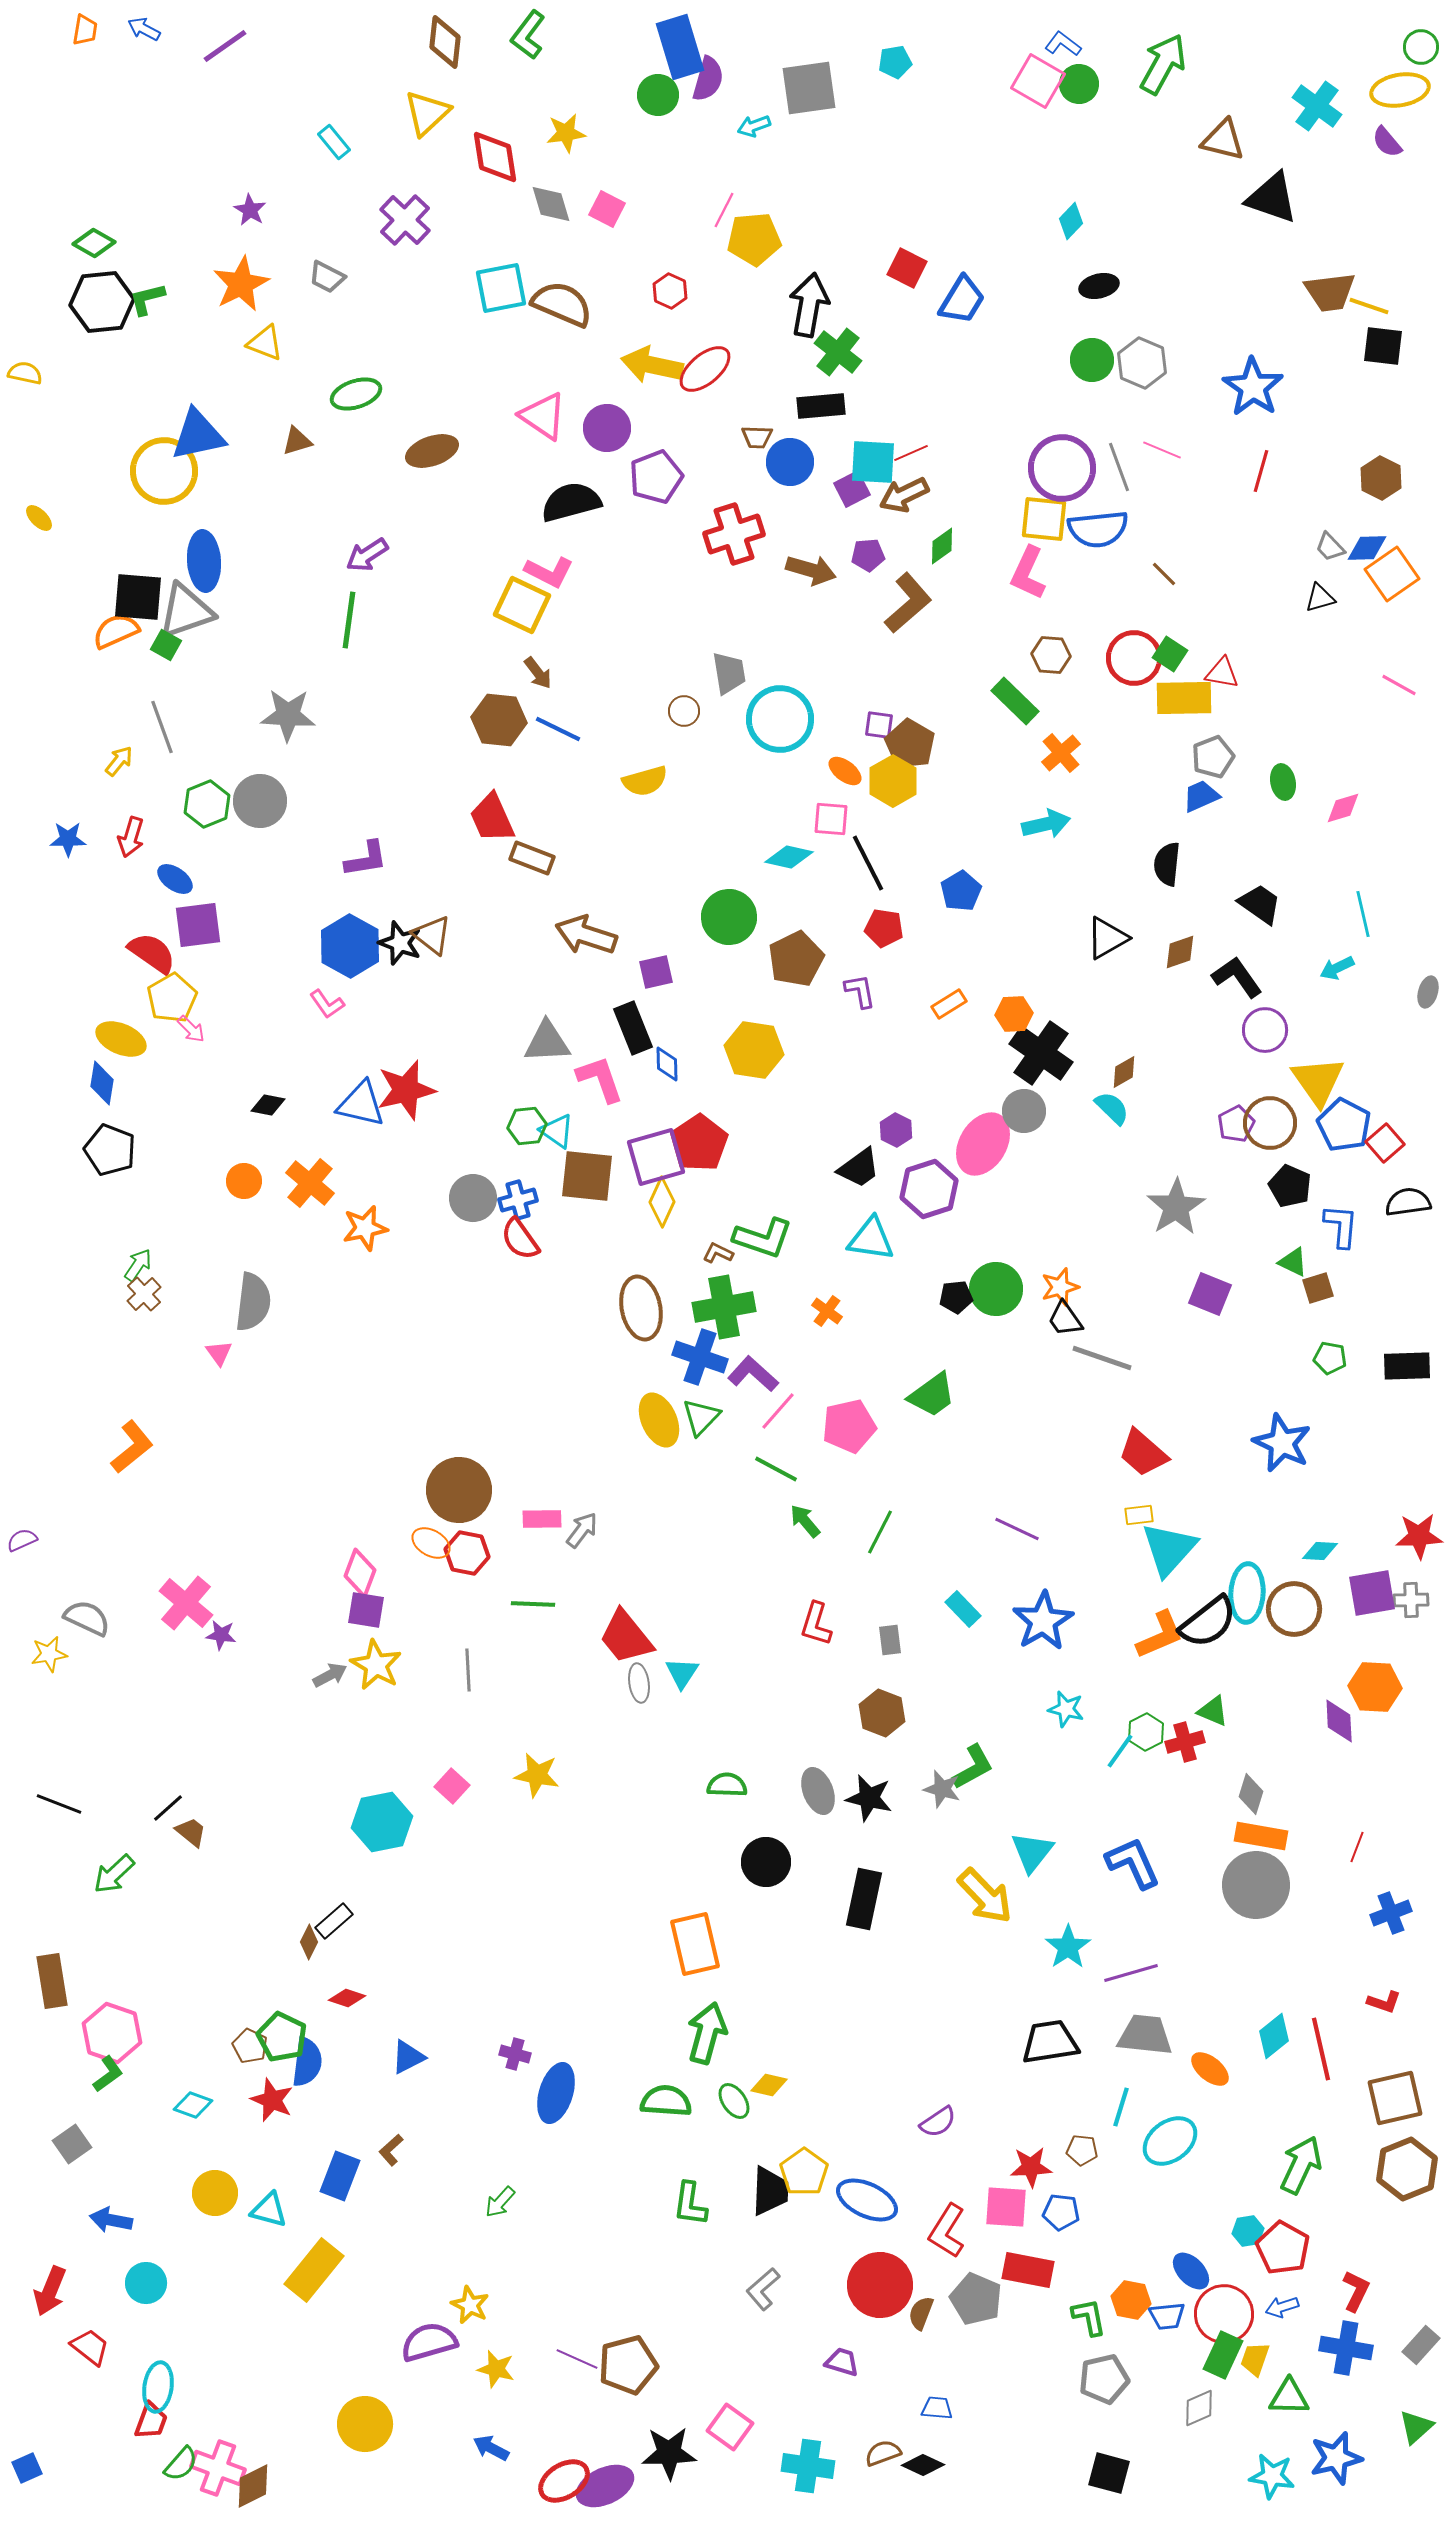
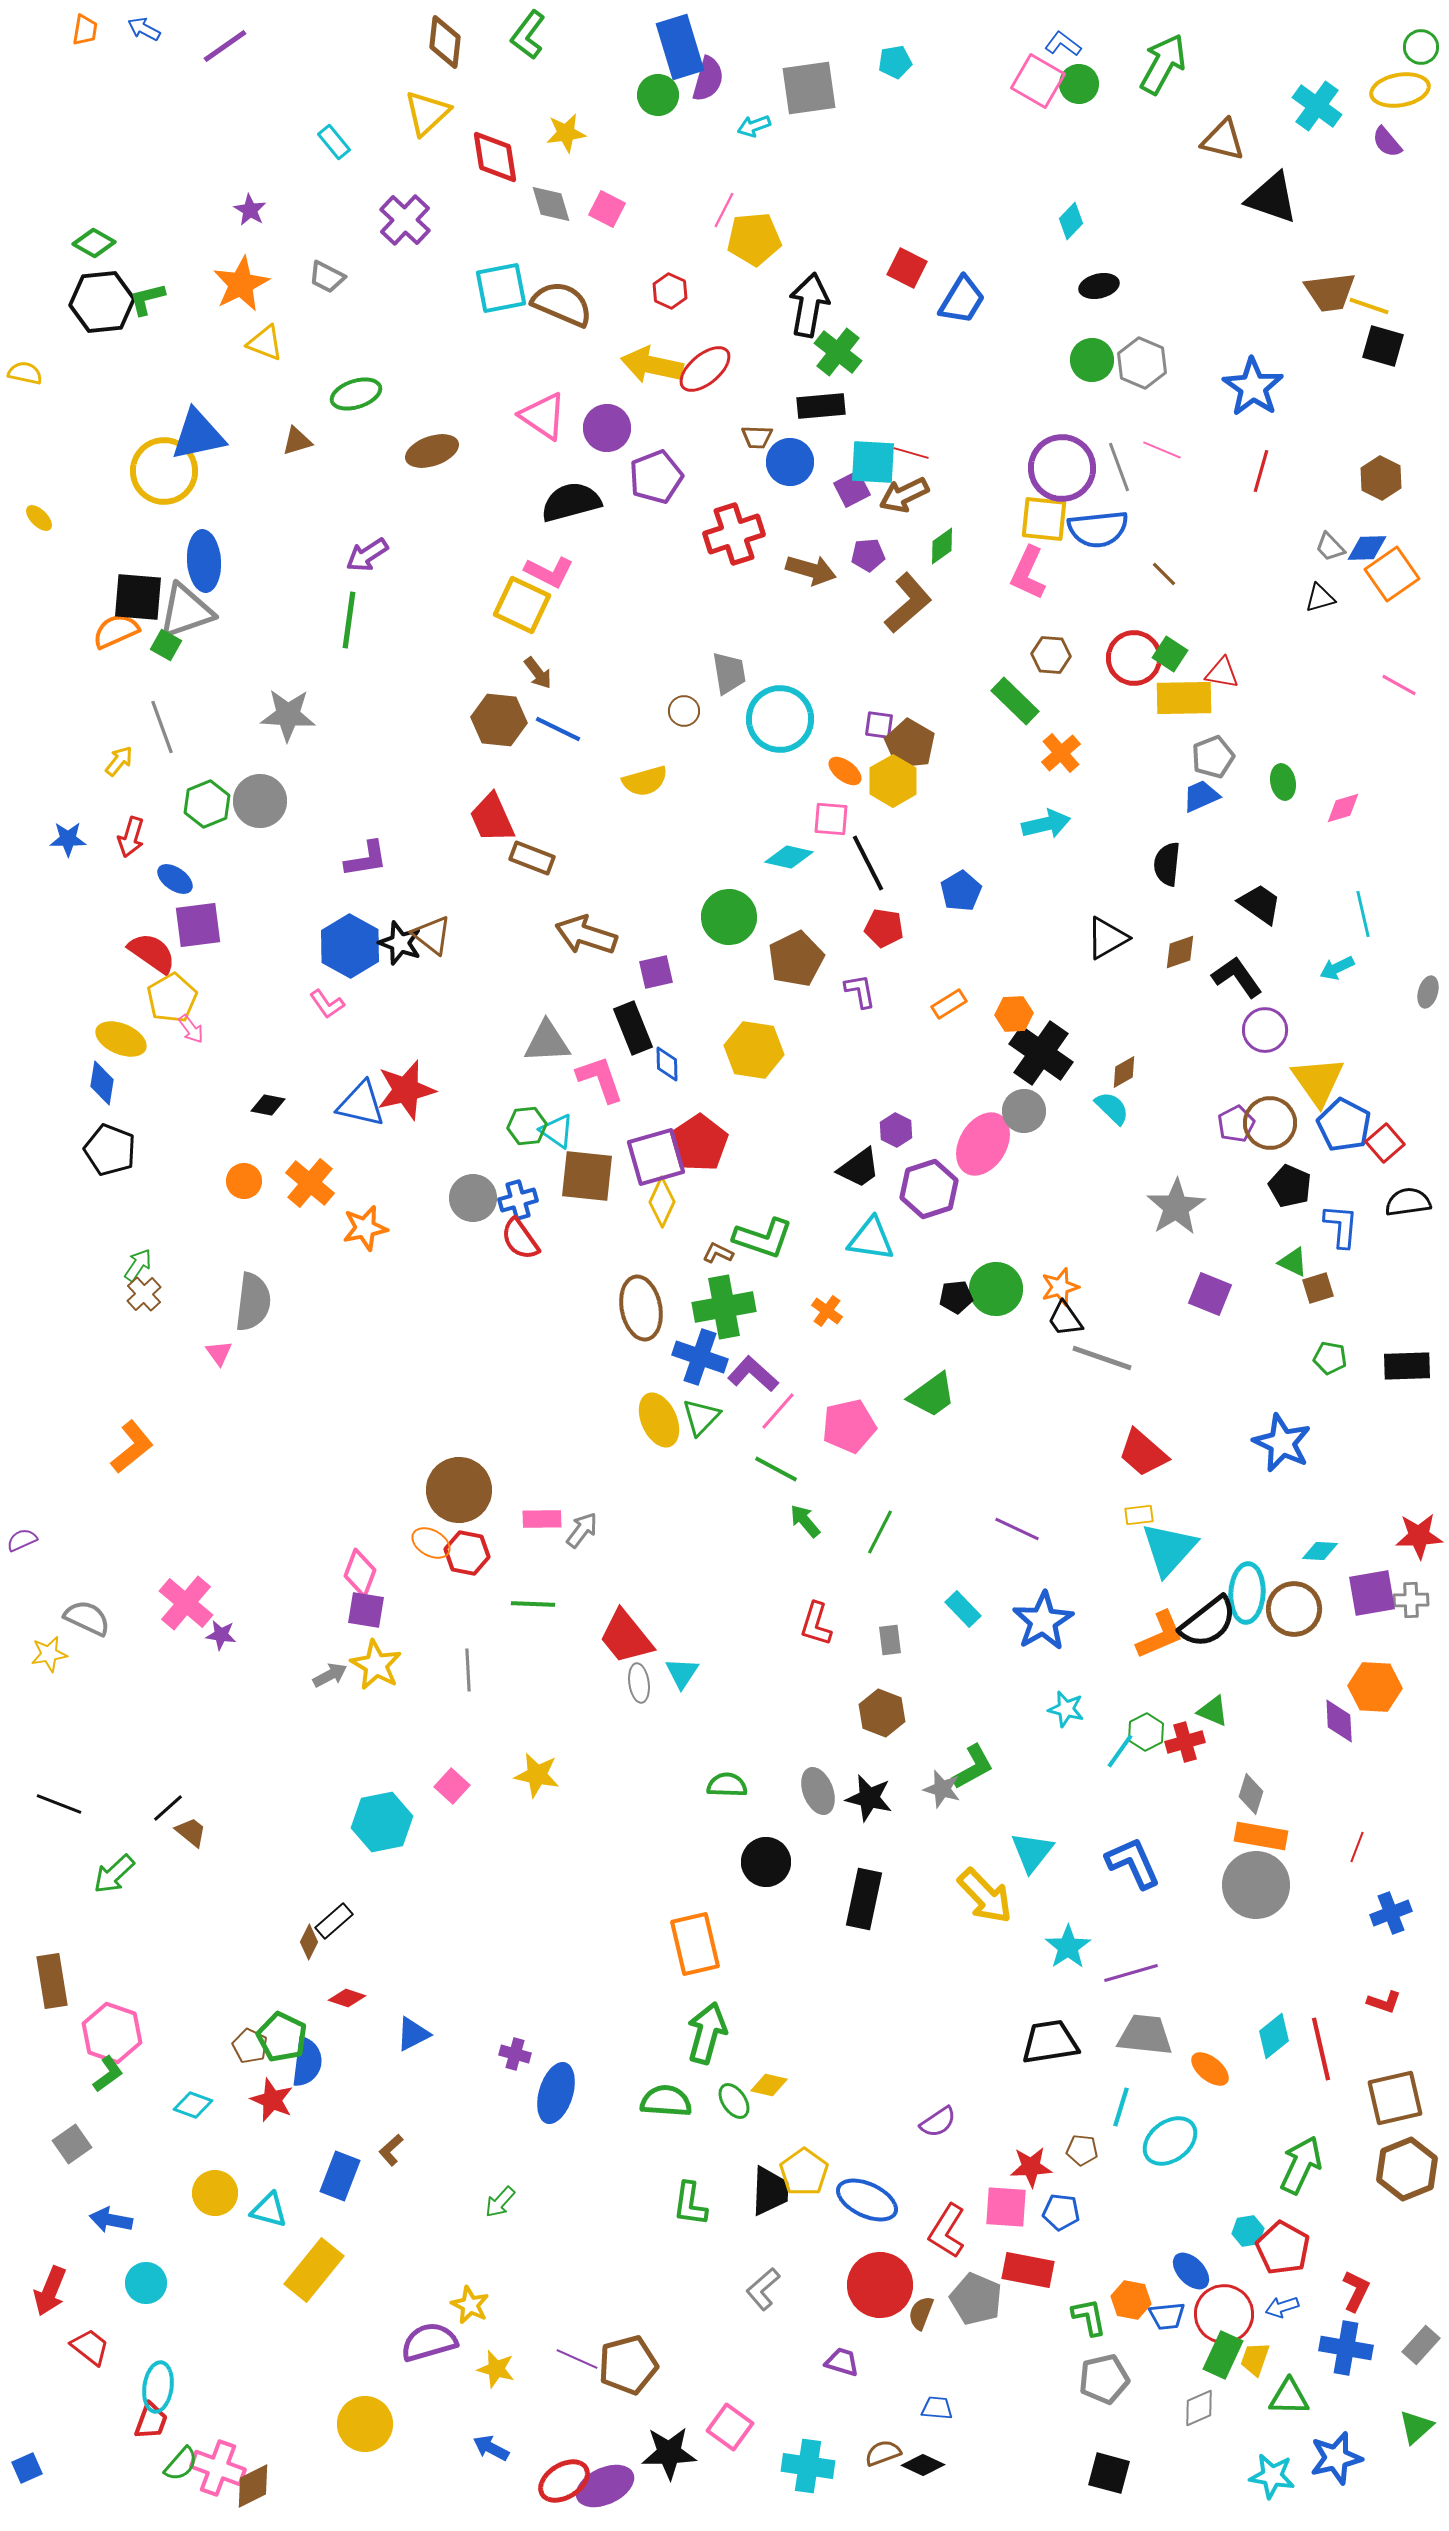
black square at (1383, 346): rotated 9 degrees clockwise
red line at (911, 453): rotated 40 degrees clockwise
pink arrow at (191, 1029): rotated 8 degrees clockwise
blue triangle at (408, 2057): moved 5 px right, 23 px up
